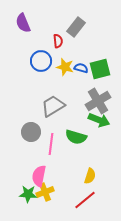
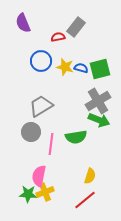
red semicircle: moved 4 px up; rotated 96 degrees counterclockwise
gray trapezoid: moved 12 px left
green semicircle: rotated 25 degrees counterclockwise
